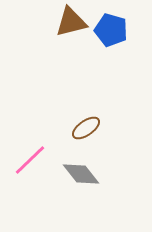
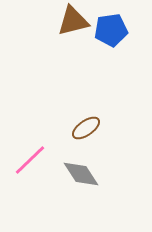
brown triangle: moved 2 px right, 1 px up
blue pentagon: rotated 24 degrees counterclockwise
gray diamond: rotated 6 degrees clockwise
